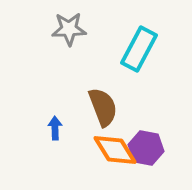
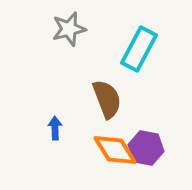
gray star: rotated 12 degrees counterclockwise
brown semicircle: moved 4 px right, 8 px up
